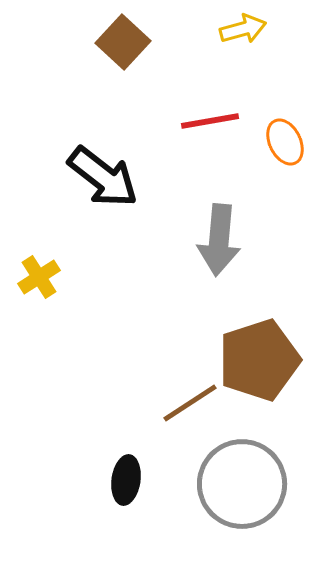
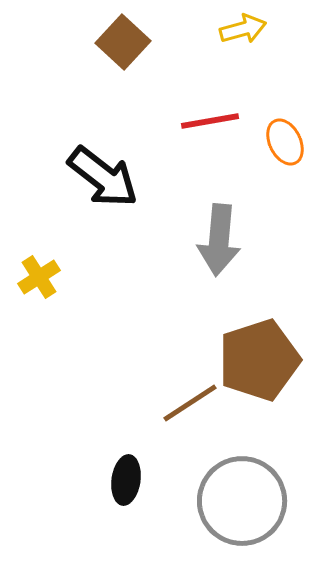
gray circle: moved 17 px down
